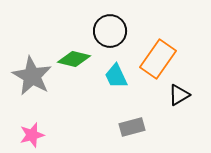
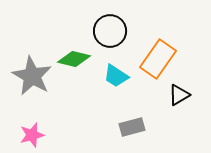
cyan trapezoid: rotated 32 degrees counterclockwise
